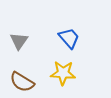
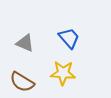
gray triangle: moved 6 px right, 2 px down; rotated 42 degrees counterclockwise
